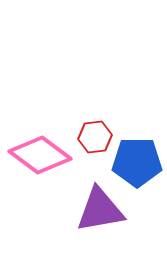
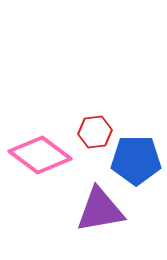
red hexagon: moved 5 px up
blue pentagon: moved 1 px left, 2 px up
